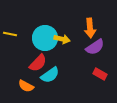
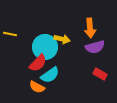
cyan circle: moved 9 px down
purple semicircle: rotated 18 degrees clockwise
orange semicircle: moved 11 px right, 1 px down
